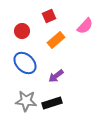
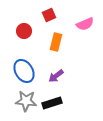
red square: moved 1 px up
pink semicircle: moved 2 px up; rotated 24 degrees clockwise
red circle: moved 2 px right
orange rectangle: moved 2 px down; rotated 36 degrees counterclockwise
blue ellipse: moved 1 px left, 8 px down; rotated 15 degrees clockwise
